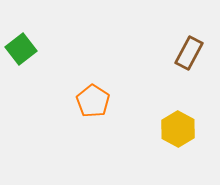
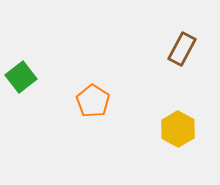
green square: moved 28 px down
brown rectangle: moved 7 px left, 4 px up
